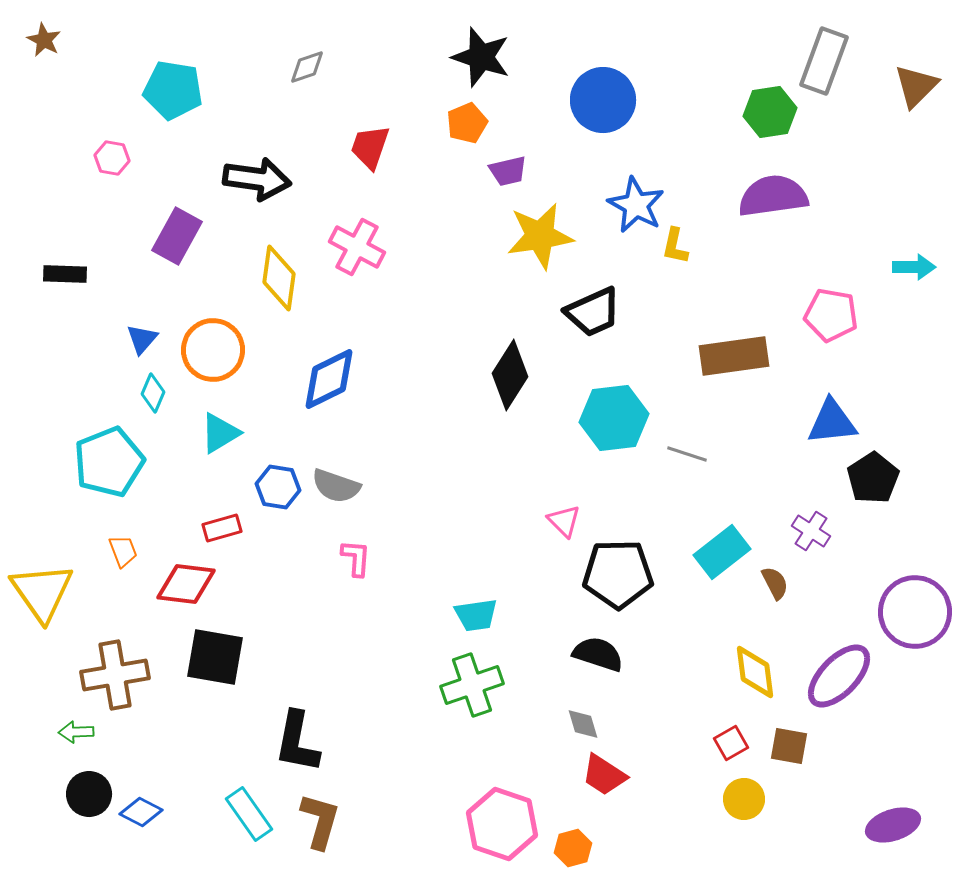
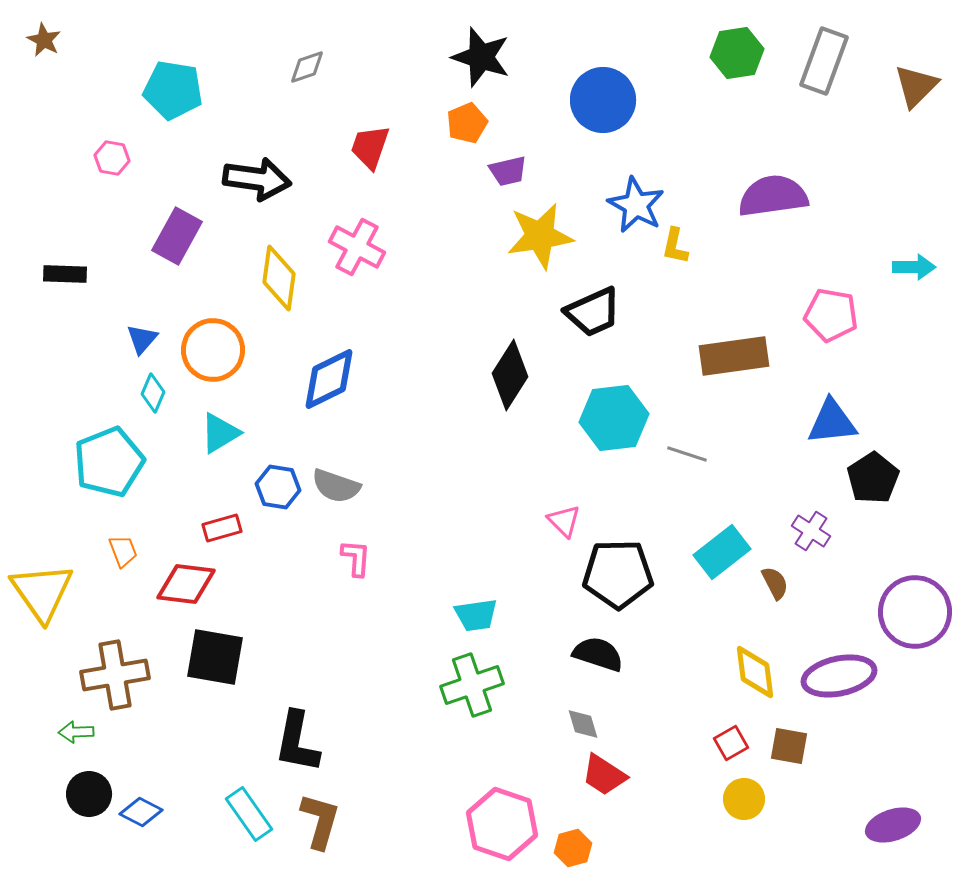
green hexagon at (770, 112): moved 33 px left, 59 px up
purple ellipse at (839, 676): rotated 34 degrees clockwise
